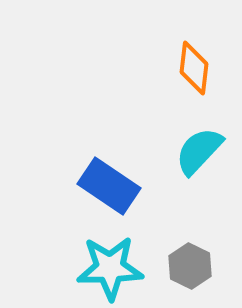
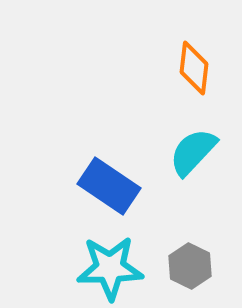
cyan semicircle: moved 6 px left, 1 px down
